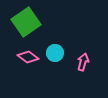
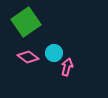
cyan circle: moved 1 px left
pink arrow: moved 16 px left, 5 px down
